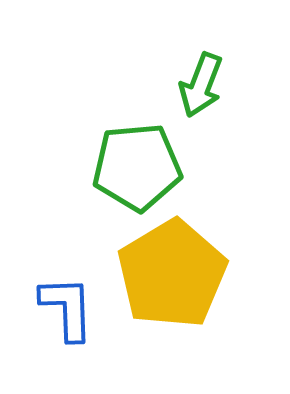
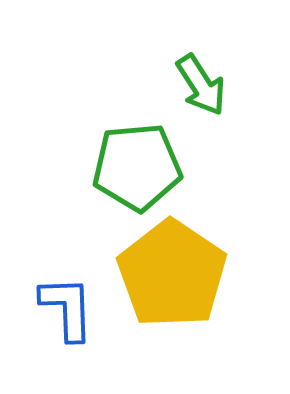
green arrow: rotated 54 degrees counterclockwise
yellow pentagon: rotated 7 degrees counterclockwise
